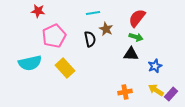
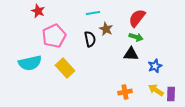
red star: rotated 16 degrees clockwise
purple rectangle: rotated 40 degrees counterclockwise
